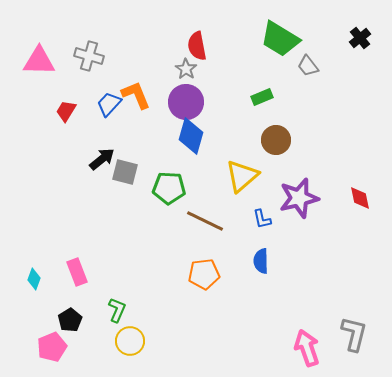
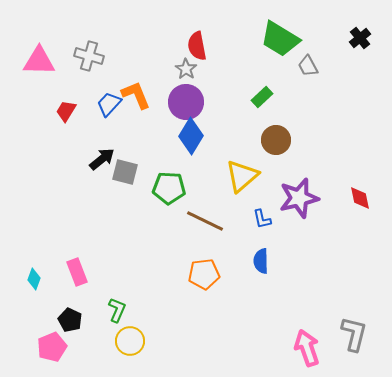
gray trapezoid: rotated 10 degrees clockwise
green rectangle: rotated 20 degrees counterclockwise
blue diamond: rotated 15 degrees clockwise
black pentagon: rotated 15 degrees counterclockwise
